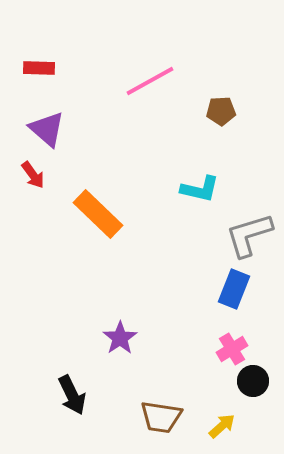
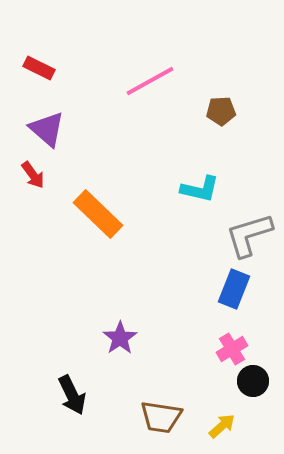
red rectangle: rotated 24 degrees clockwise
